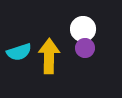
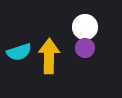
white circle: moved 2 px right, 2 px up
